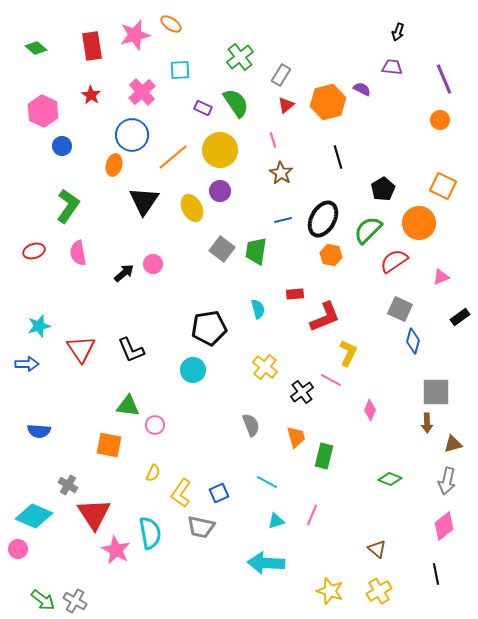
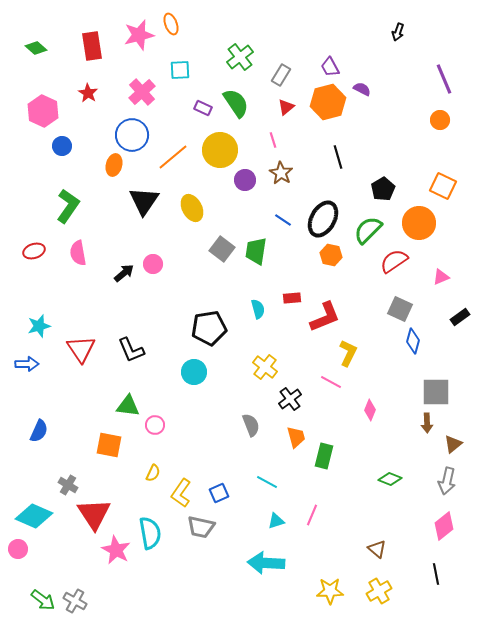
orange ellipse at (171, 24): rotated 35 degrees clockwise
pink star at (135, 35): moved 4 px right
purple trapezoid at (392, 67): moved 62 px left; rotated 125 degrees counterclockwise
red star at (91, 95): moved 3 px left, 2 px up
red triangle at (286, 105): moved 2 px down
purple circle at (220, 191): moved 25 px right, 11 px up
blue line at (283, 220): rotated 48 degrees clockwise
red rectangle at (295, 294): moved 3 px left, 4 px down
cyan circle at (193, 370): moved 1 px right, 2 px down
pink line at (331, 380): moved 2 px down
black cross at (302, 392): moved 12 px left, 7 px down
blue semicircle at (39, 431): rotated 70 degrees counterclockwise
brown triangle at (453, 444): rotated 24 degrees counterclockwise
yellow star at (330, 591): rotated 20 degrees counterclockwise
